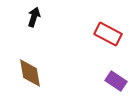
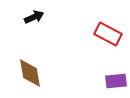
black arrow: rotated 48 degrees clockwise
purple rectangle: rotated 40 degrees counterclockwise
